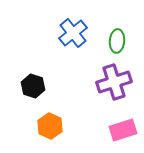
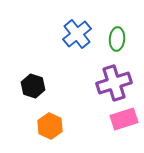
blue cross: moved 4 px right, 1 px down
green ellipse: moved 2 px up
purple cross: moved 1 px down
pink rectangle: moved 1 px right, 11 px up
